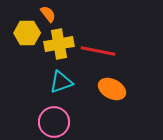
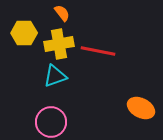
orange semicircle: moved 14 px right, 1 px up
yellow hexagon: moved 3 px left
cyan triangle: moved 6 px left, 6 px up
orange ellipse: moved 29 px right, 19 px down
pink circle: moved 3 px left
